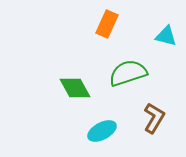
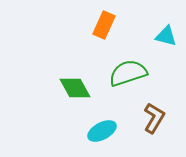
orange rectangle: moved 3 px left, 1 px down
